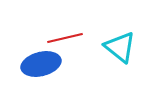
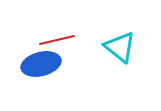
red line: moved 8 px left, 2 px down
